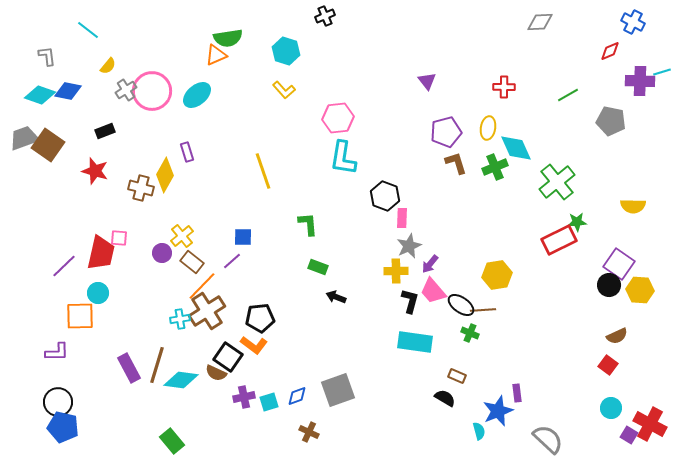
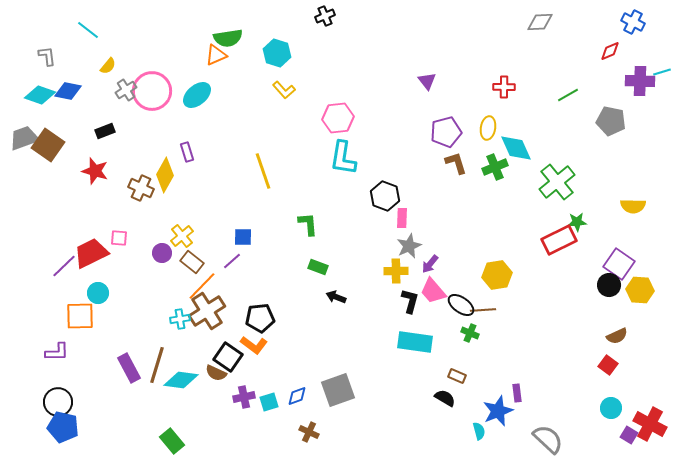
cyan hexagon at (286, 51): moved 9 px left, 2 px down
brown cross at (141, 188): rotated 10 degrees clockwise
red trapezoid at (101, 253): moved 10 px left; rotated 129 degrees counterclockwise
